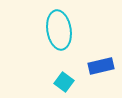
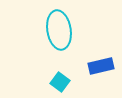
cyan square: moved 4 px left
